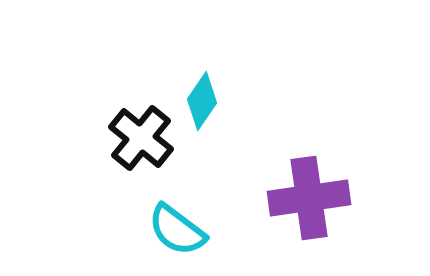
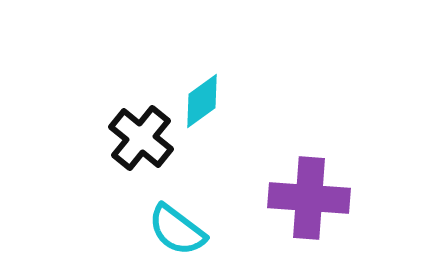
cyan diamond: rotated 20 degrees clockwise
purple cross: rotated 12 degrees clockwise
